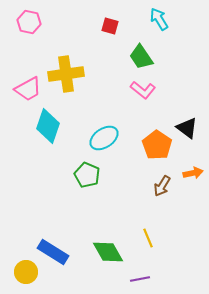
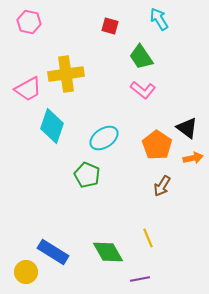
cyan diamond: moved 4 px right
orange arrow: moved 15 px up
